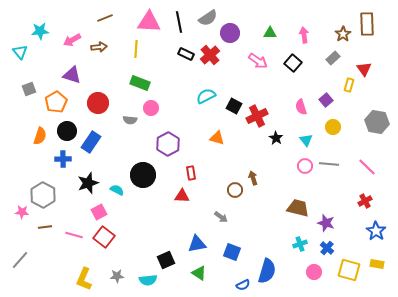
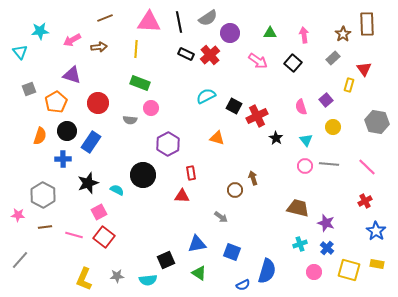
pink star at (22, 212): moved 4 px left, 3 px down
